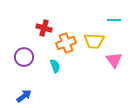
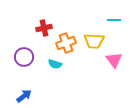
red cross: rotated 28 degrees counterclockwise
cyan semicircle: moved 2 px up; rotated 128 degrees clockwise
